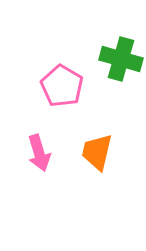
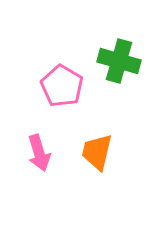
green cross: moved 2 px left, 2 px down
